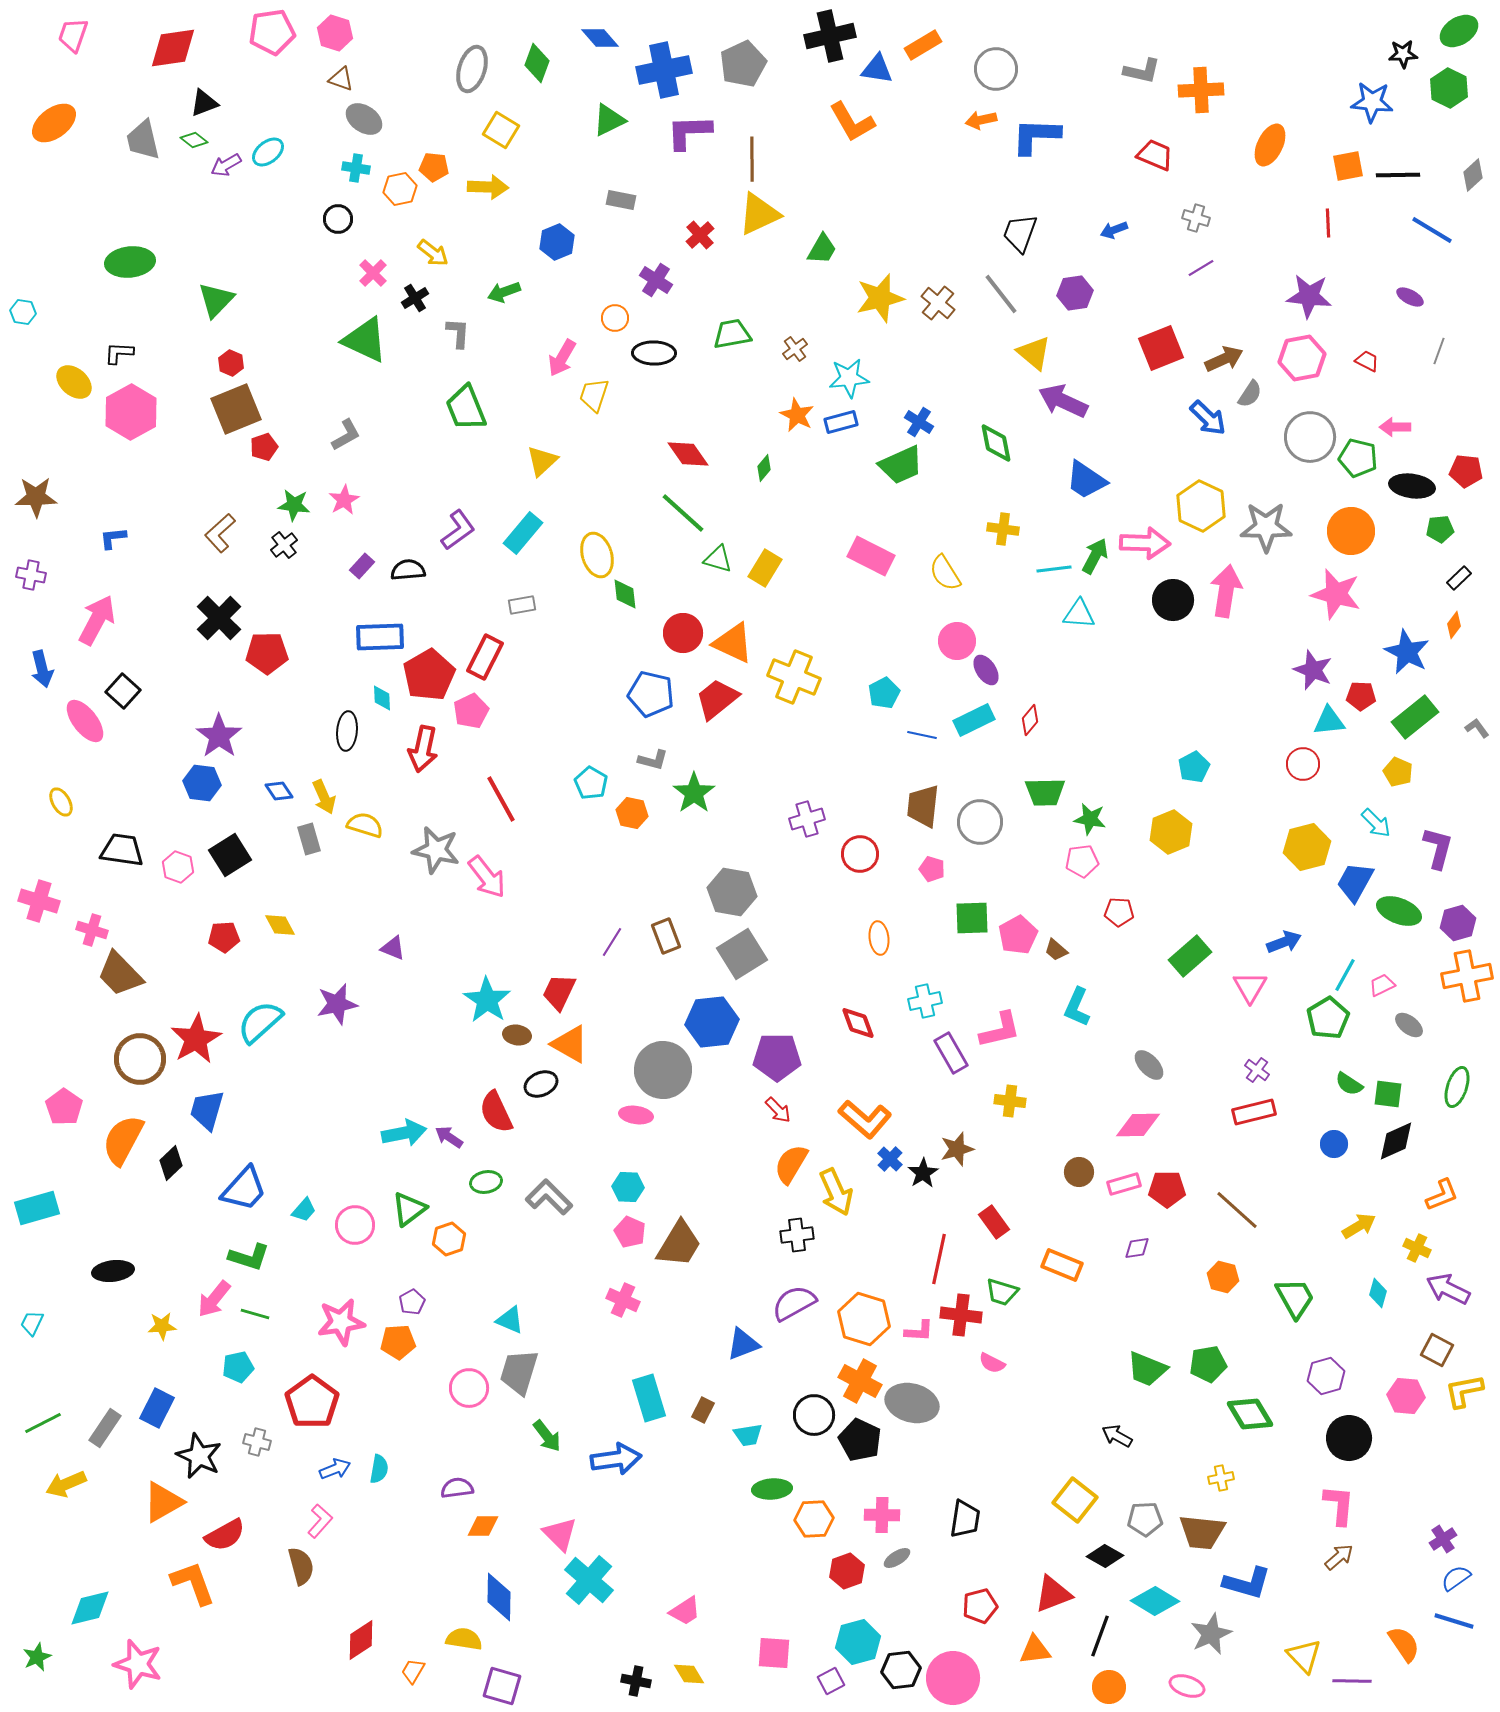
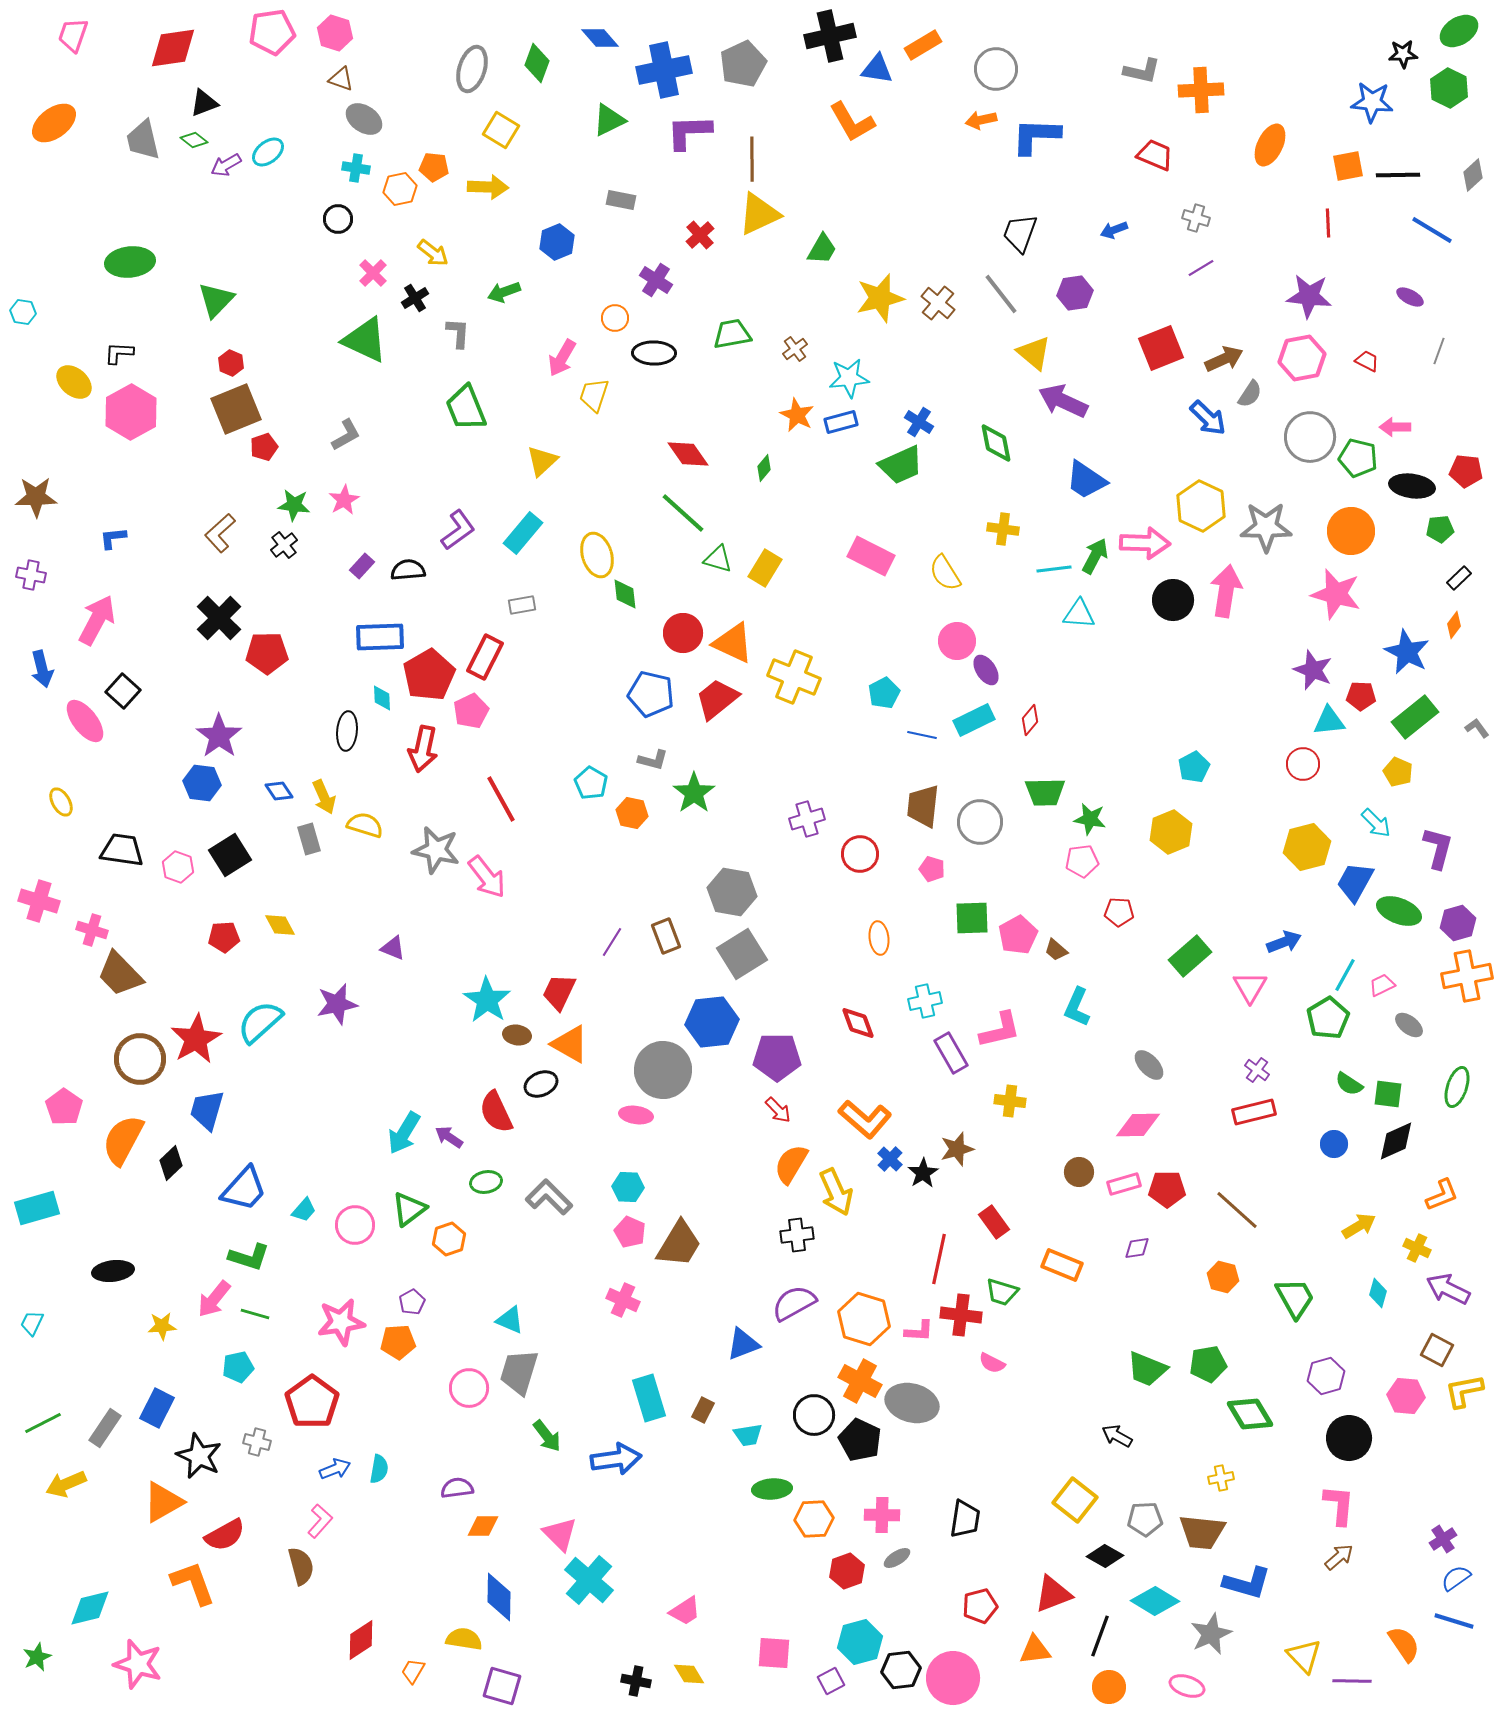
cyan arrow at (404, 1133): rotated 132 degrees clockwise
cyan hexagon at (858, 1642): moved 2 px right
